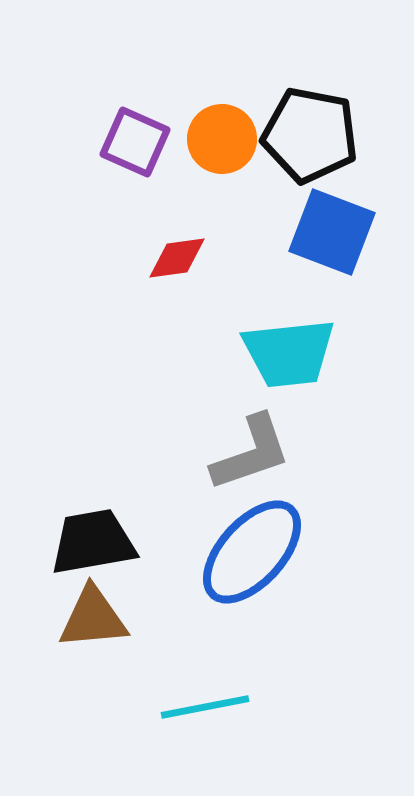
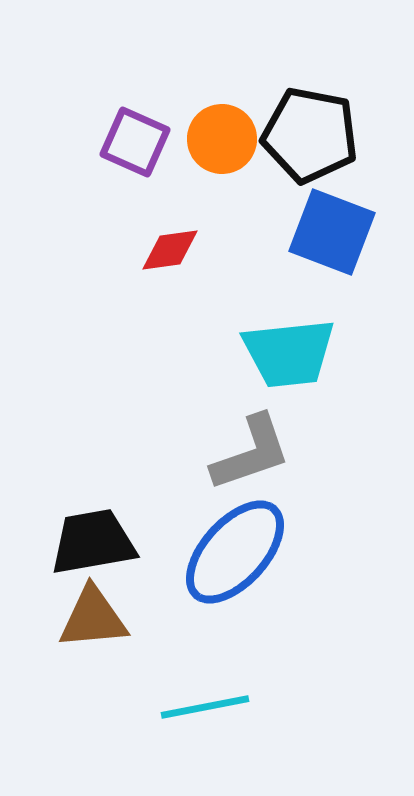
red diamond: moved 7 px left, 8 px up
blue ellipse: moved 17 px left
